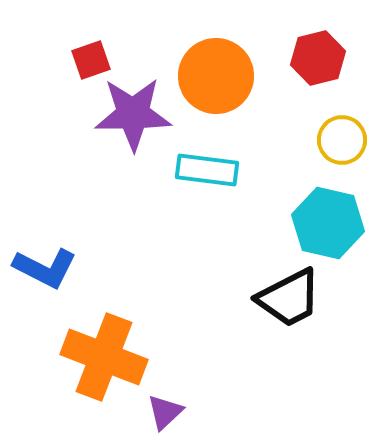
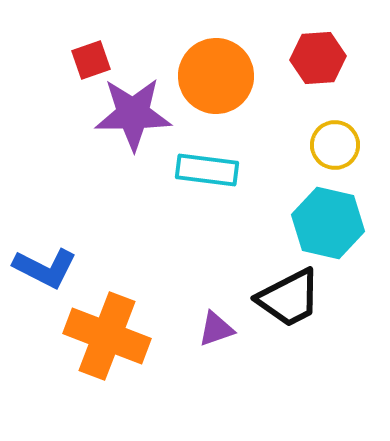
red hexagon: rotated 10 degrees clockwise
yellow circle: moved 7 px left, 5 px down
orange cross: moved 3 px right, 21 px up
purple triangle: moved 51 px right, 83 px up; rotated 24 degrees clockwise
